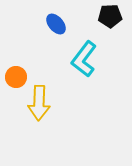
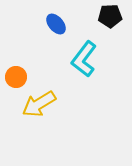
yellow arrow: moved 1 px down; rotated 56 degrees clockwise
